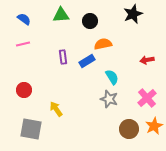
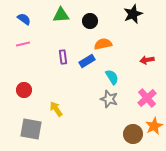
brown circle: moved 4 px right, 5 px down
